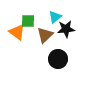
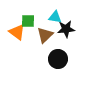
cyan triangle: rotated 48 degrees clockwise
